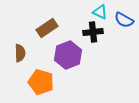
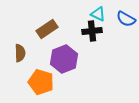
cyan triangle: moved 2 px left, 2 px down
blue semicircle: moved 2 px right, 1 px up
brown rectangle: moved 1 px down
black cross: moved 1 px left, 1 px up
purple hexagon: moved 4 px left, 4 px down
